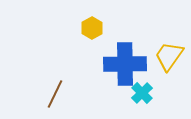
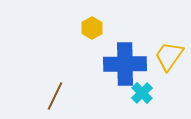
brown line: moved 2 px down
